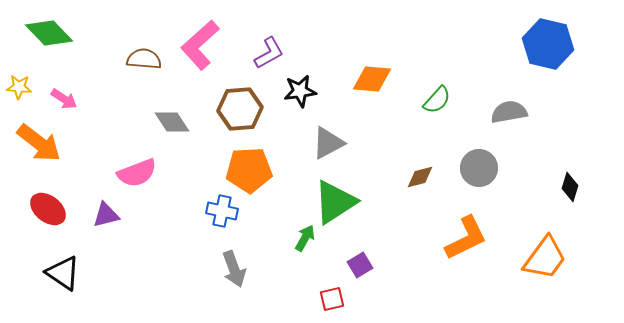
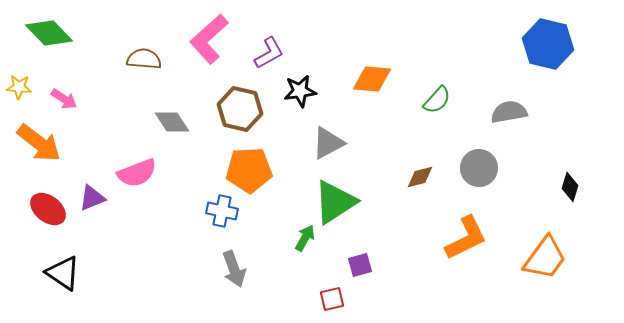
pink L-shape: moved 9 px right, 6 px up
brown hexagon: rotated 18 degrees clockwise
purple triangle: moved 14 px left, 17 px up; rotated 8 degrees counterclockwise
purple square: rotated 15 degrees clockwise
